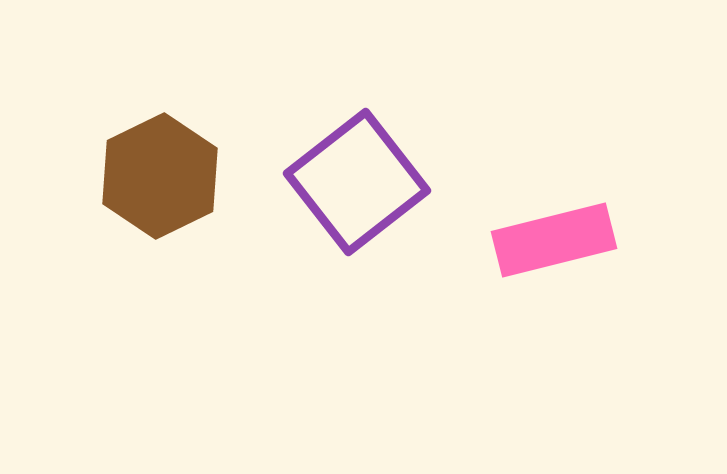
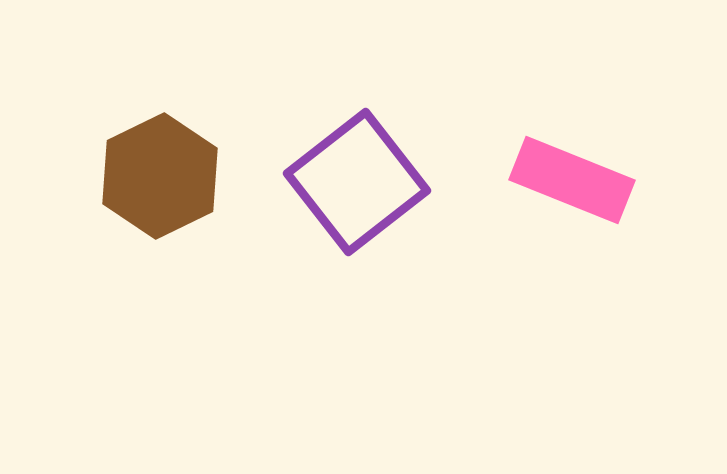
pink rectangle: moved 18 px right, 60 px up; rotated 36 degrees clockwise
